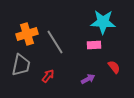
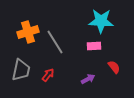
cyan star: moved 2 px left, 1 px up
orange cross: moved 1 px right, 2 px up
pink rectangle: moved 1 px down
gray trapezoid: moved 5 px down
red arrow: moved 1 px up
